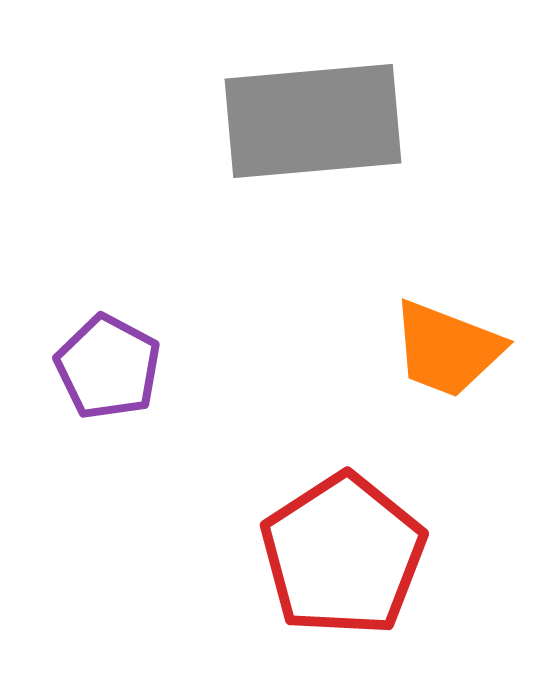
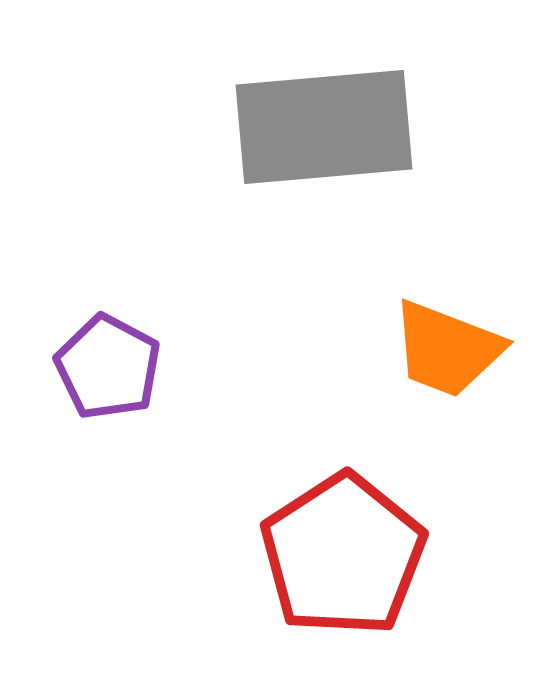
gray rectangle: moved 11 px right, 6 px down
